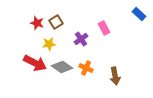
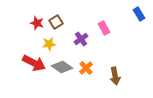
blue rectangle: rotated 16 degrees clockwise
red arrow: moved 1 px left
orange cross: rotated 24 degrees clockwise
